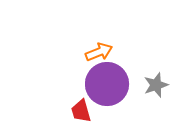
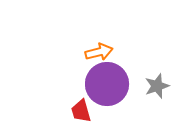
orange arrow: rotated 8 degrees clockwise
gray star: moved 1 px right, 1 px down
